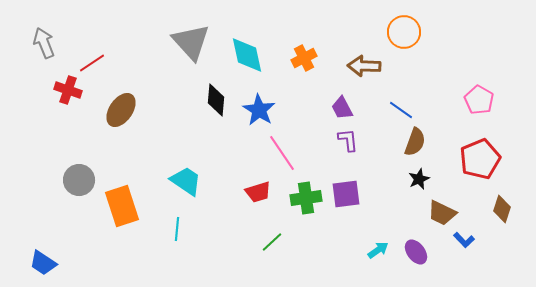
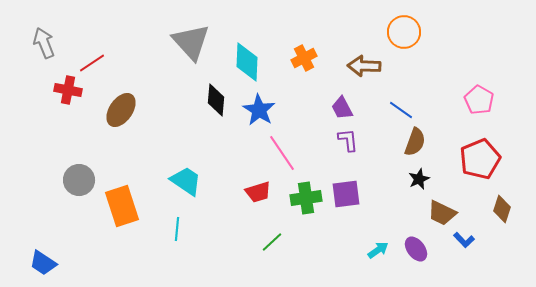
cyan diamond: moved 7 px down; rotated 15 degrees clockwise
red cross: rotated 8 degrees counterclockwise
purple ellipse: moved 3 px up
